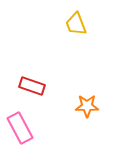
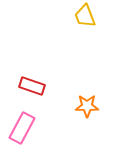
yellow trapezoid: moved 9 px right, 8 px up
pink rectangle: moved 2 px right; rotated 56 degrees clockwise
